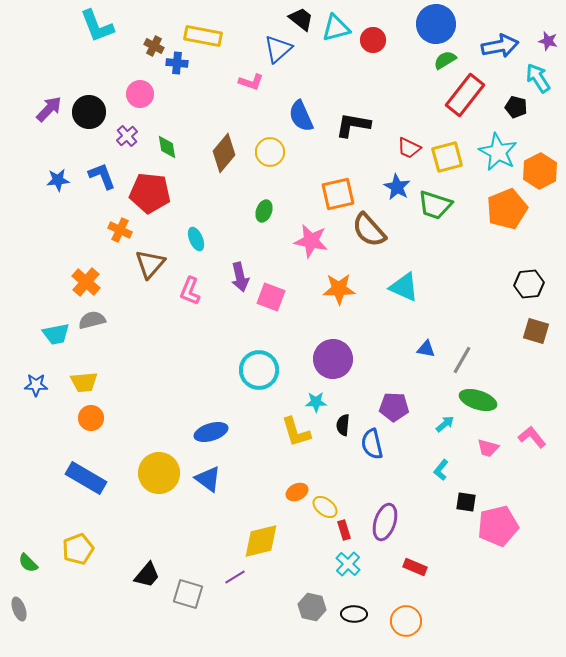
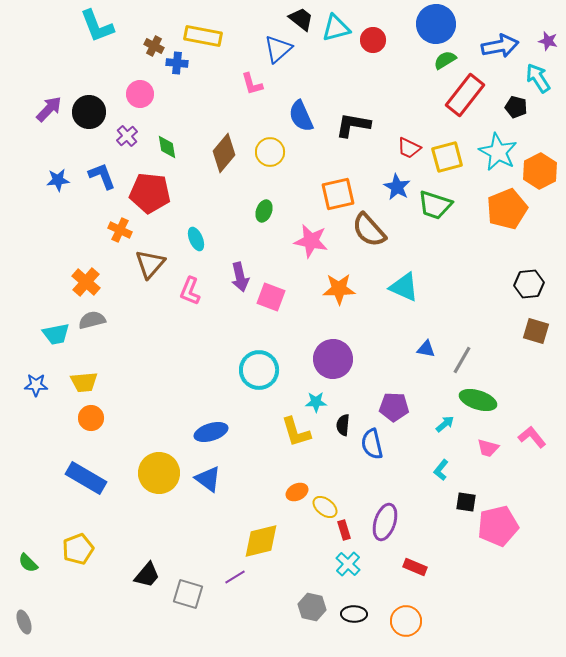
pink L-shape at (251, 82): moved 1 px right, 2 px down; rotated 55 degrees clockwise
gray ellipse at (19, 609): moved 5 px right, 13 px down
